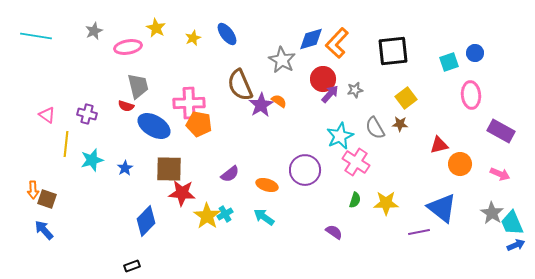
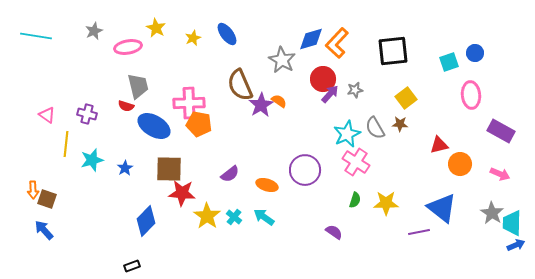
cyan star at (340, 136): moved 7 px right, 2 px up
cyan cross at (225, 214): moved 9 px right, 3 px down; rotated 21 degrees counterclockwise
cyan trapezoid at (512, 223): rotated 24 degrees clockwise
